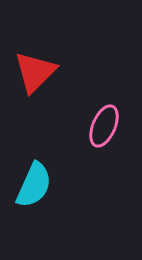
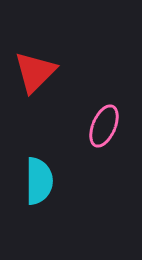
cyan semicircle: moved 5 px right, 4 px up; rotated 24 degrees counterclockwise
